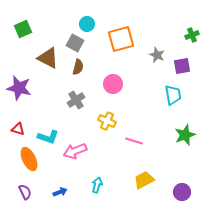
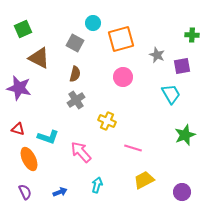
cyan circle: moved 6 px right, 1 px up
green cross: rotated 24 degrees clockwise
brown triangle: moved 9 px left
brown semicircle: moved 3 px left, 7 px down
pink circle: moved 10 px right, 7 px up
cyan trapezoid: moved 2 px left, 1 px up; rotated 20 degrees counterclockwise
pink line: moved 1 px left, 7 px down
pink arrow: moved 6 px right, 1 px down; rotated 70 degrees clockwise
